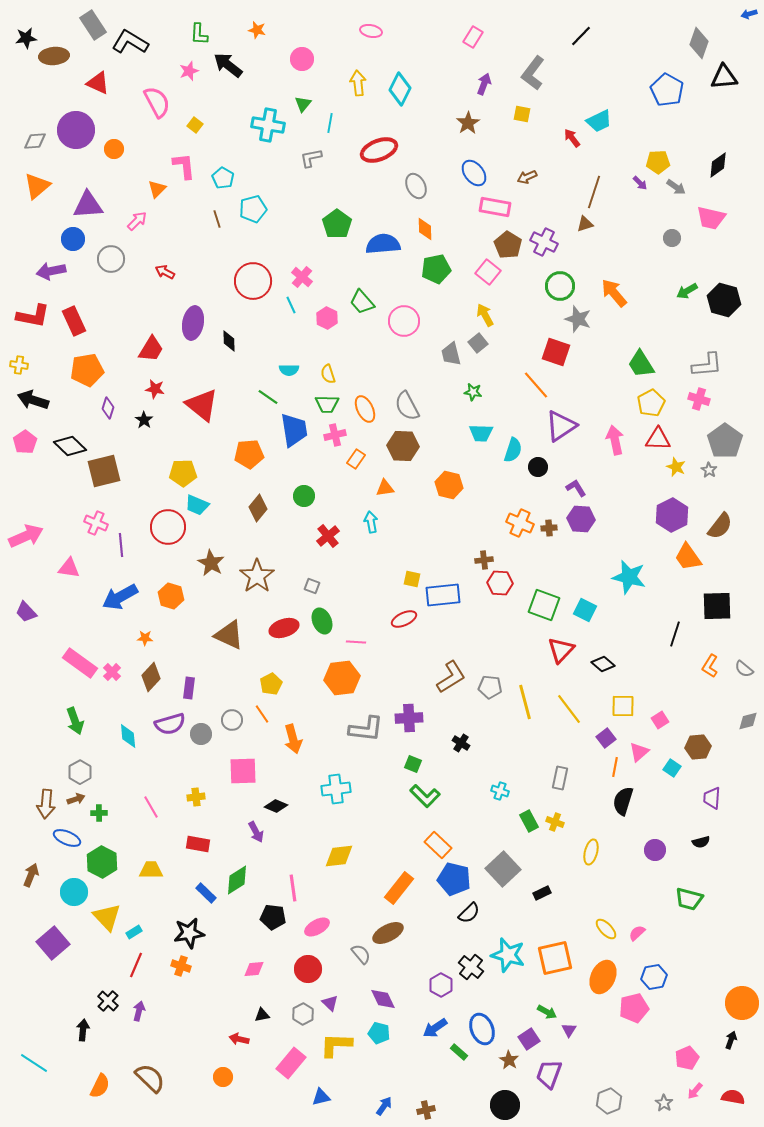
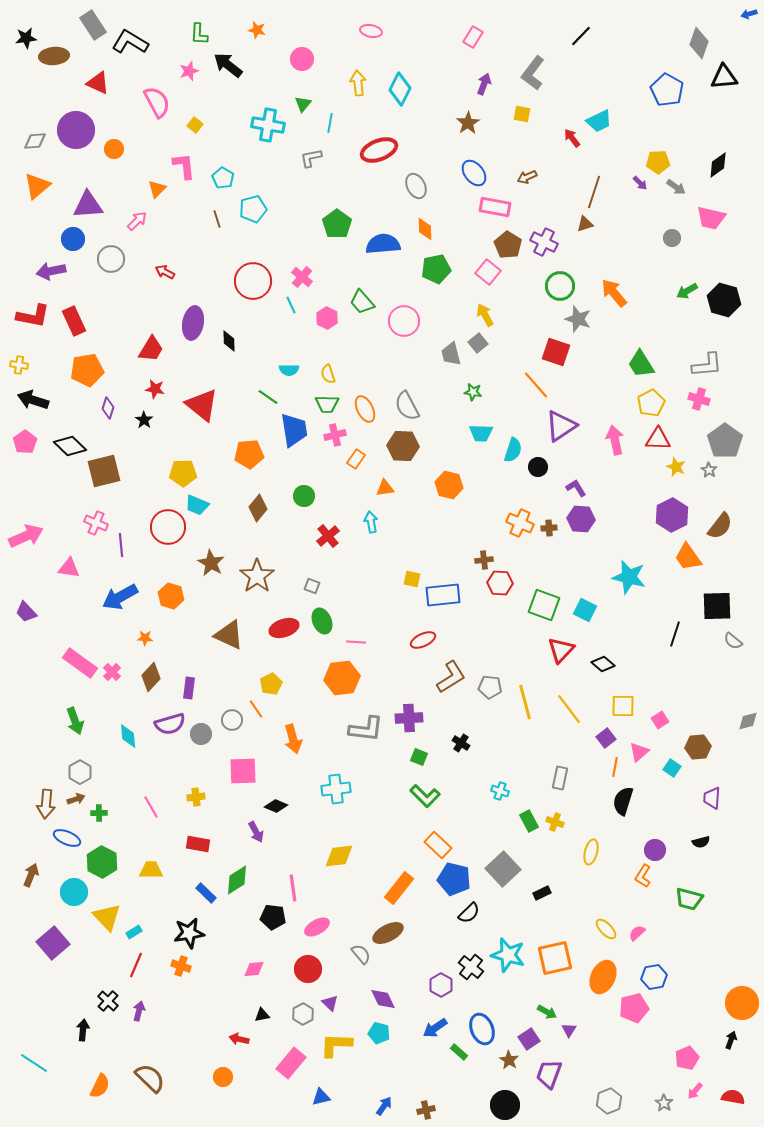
red ellipse at (404, 619): moved 19 px right, 21 px down
orange L-shape at (710, 666): moved 67 px left, 210 px down
gray semicircle at (744, 669): moved 11 px left, 28 px up
orange line at (262, 714): moved 6 px left, 5 px up
green square at (413, 764): moved 6 px right, 7 px up
